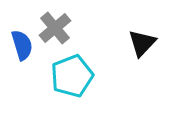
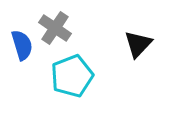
gray cross: rotated 16 degrees counterclockwise
black triangle: moved 4 px left, 1 px down
